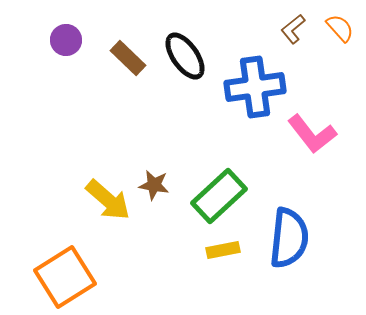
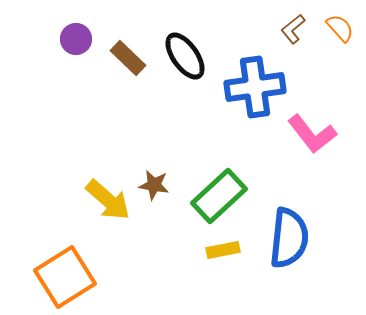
purple circle: moved 10 px right, 1 px up
